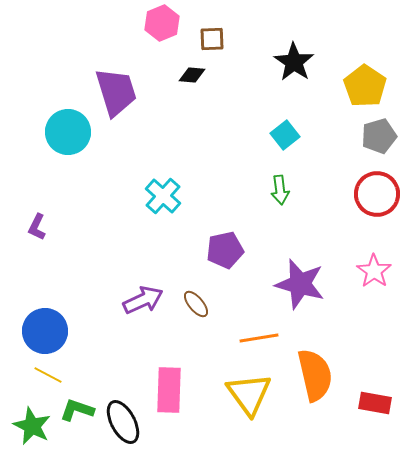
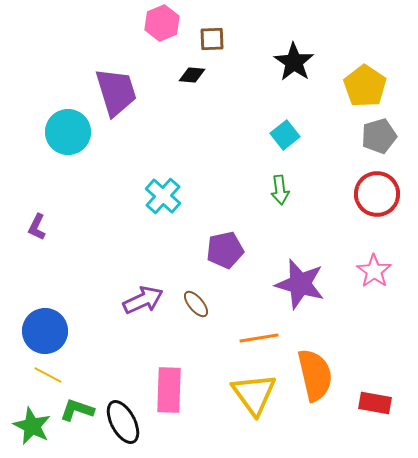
yellow triangle: moved 5 px right
